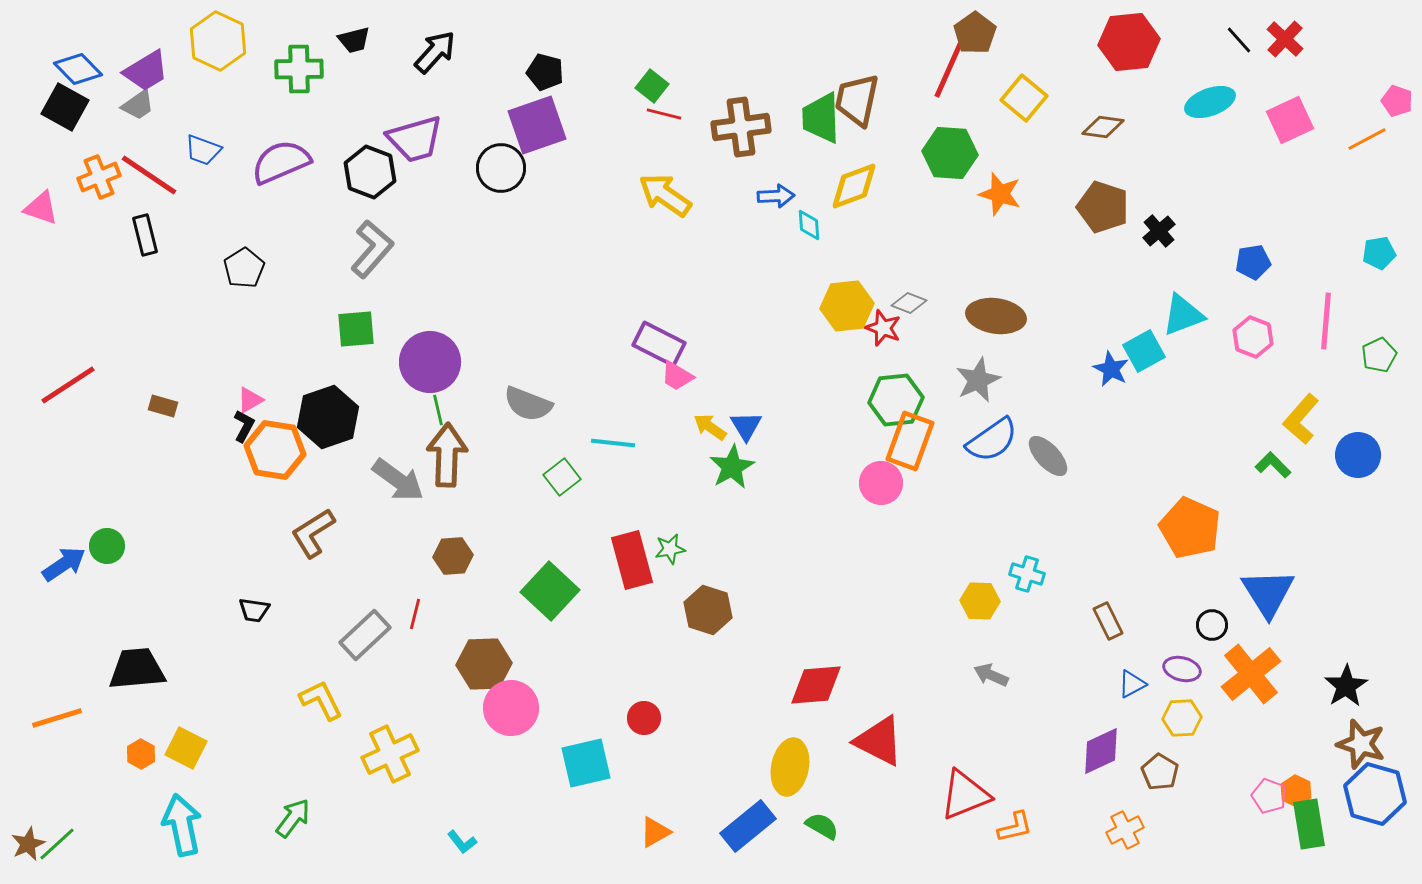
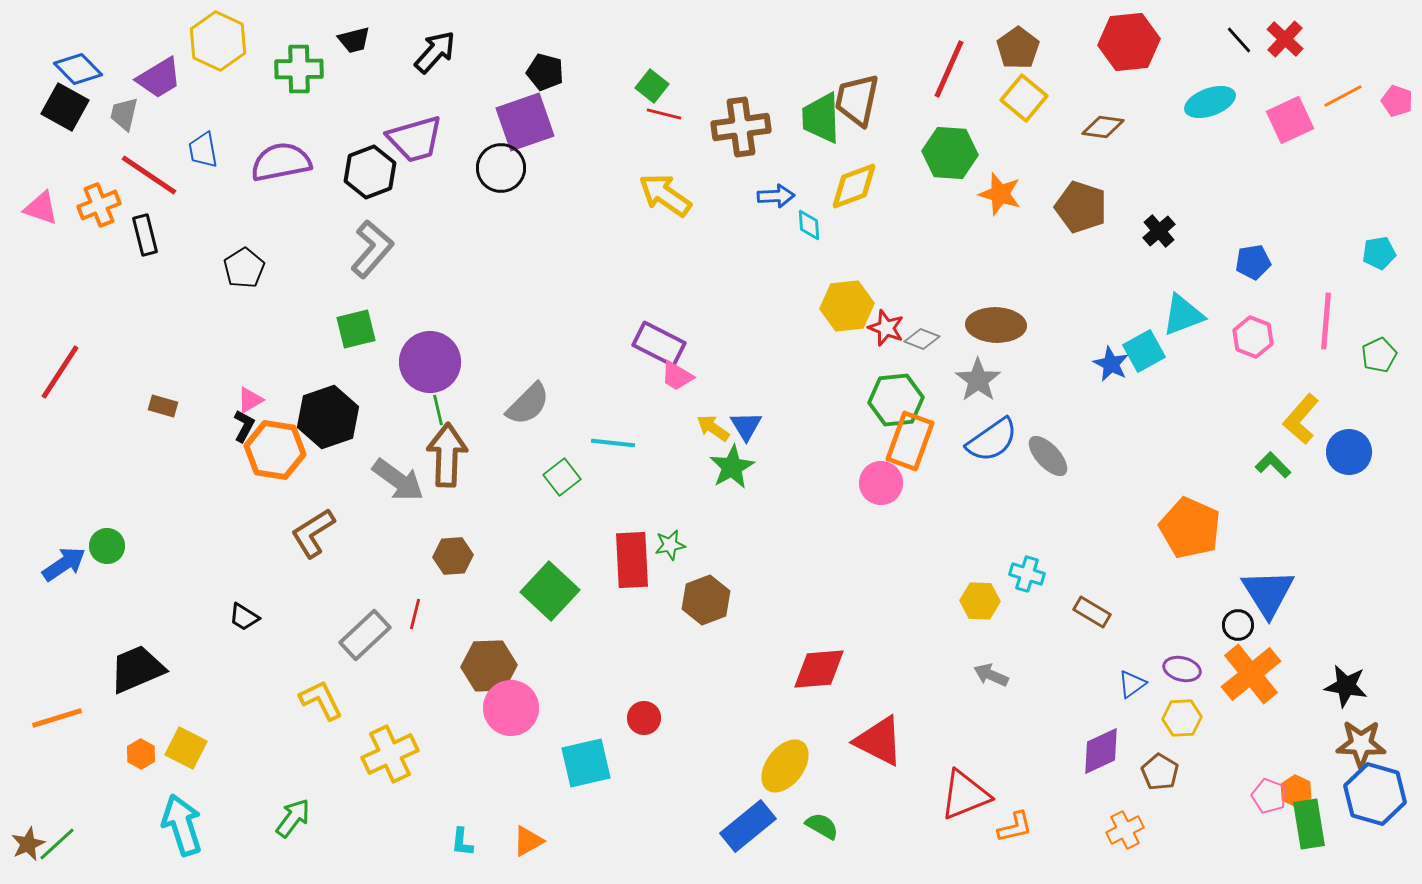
brown pentagon at (975, 33): moved 43 px right, 15 px down
purple trapezoid at (146, 71): moved 13 px right, 7 px down
gray trapezoid at (138, 105): moved 14 px left, 9 px down; rotated 138 degrees clockwise
purple square at (537, 125): moved 12 px left, 3 px up
orange line at (1367, 139): moved 24 px left, 43 px up
blue trapezoid at (203, 150): rotated 60 degrees clockwise
purple semicircle at (281, 162): rotated 12 degrees clockwise
black hexagon at (370, 172): rotated 18 degrees clockwise
orange cross at (99, 177): moved 28 px down
brown pentagon at (1103, 207): moved 22 px left
gray diamond at (909, 303): moved 13 px right, 36 px down
brown ellipse at (996, 316): moved 9 px down; rotated 6 degrees counterclockwise
red star at (883, 328): moved 3 px right
green square at (356, 329): rotated 9 degrees counterclockwise
blue star at (1111, 369): moved 5 px up
gray star at (978, 380): rotated 12 degrees counterclockwise
red line at (68, 385): moved 8 px left, 13 px up; rotated 24 degrees counterclockwise
gray semicircle at (528, 404): rotated 66 degrees counterclockwise
yellow arrow at (710, 427): moved 3 px right, 1 px down
blue circle at (1358, 455): moved 9 px left, 3 px up
green star at (670, 549): moved 4 px up
red rectangle at (632, 560): rotated 12 degrees clockwise
black trapezoid at (254, 610): moved 10 px left, 7 px down; rotated 24 degrees clockwise
brown hexagon at (708, 610): moved 2 px left, 10 px up; rotated 21 degrees clockwise
brown rectangle at (1108, 621): moved 16 px left, 9 px up; rotated 33 degrees counterclockwise
black circle at (1212, 625): moved 26 px right
brown hexagon at (484, 664): moved 5 px right, 2 px down
black trapezoid at (137, 669): rotated 18 degrees counterclockwise
blue triangle at (1132, 684): rotated 8 degrees counterclockwise
red diamond at (816, 685): moved 3 px right, 16 px up
black star at (1346, 686): rotated 30 degrees counterclockwise
brown star at (1361, 744): rotated 15 degrees counterclockwise
yellow ellipse at (790, 767): moved 5 px left, 1 px up; rotated 26 degrees clockwise
cyan arrow at (182, 825): rotated 6 degrees counterclockwise
orange triangle at (655, 832): moved 127 px left, 9 px down
cyan L-shape at (462, 842): rotated 44 degrees clockwise
